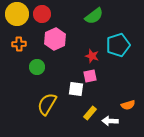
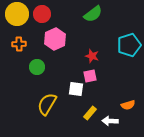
green semicircle: moved 1 px left, 2 px up
cyan pentagon: moved 11 px right
